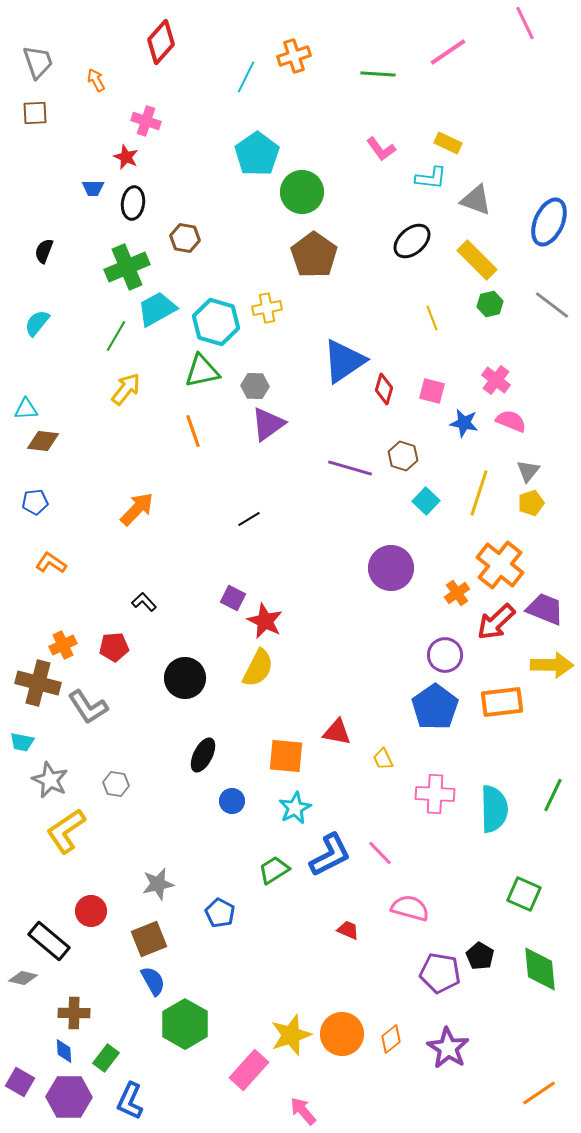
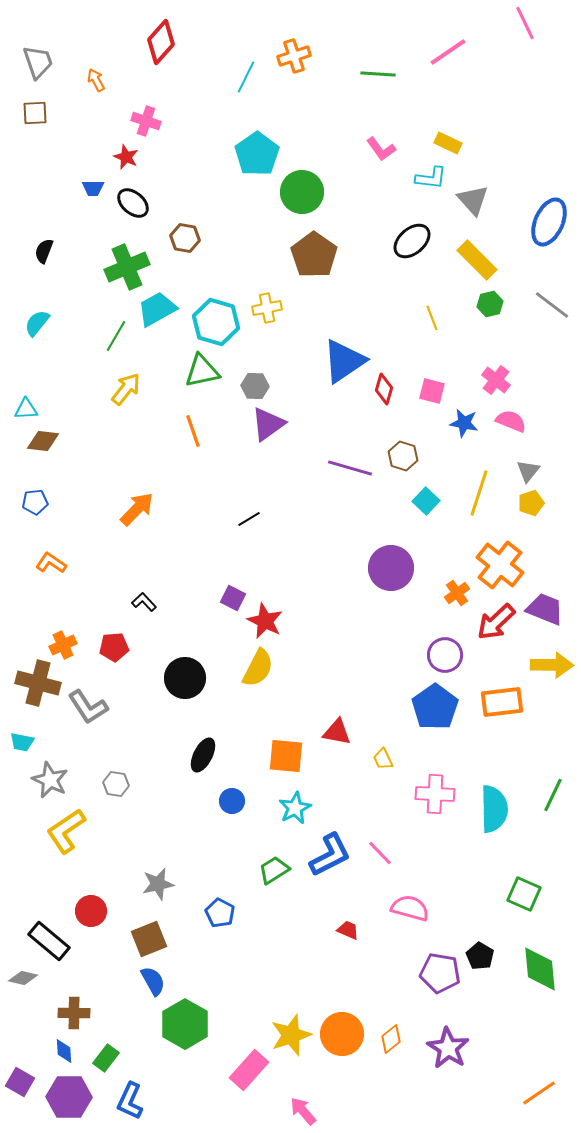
gray triangle at (476, 200): moved 3 px left; rotated 28 degrees clockwise
black ellipse at (133, 203): rotated 56 degrees counterclockwise
